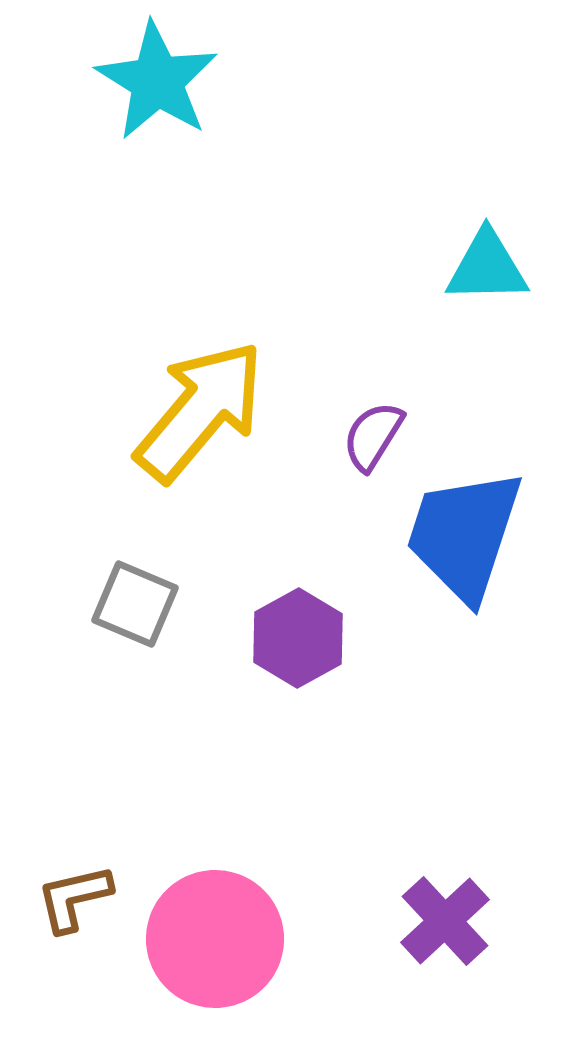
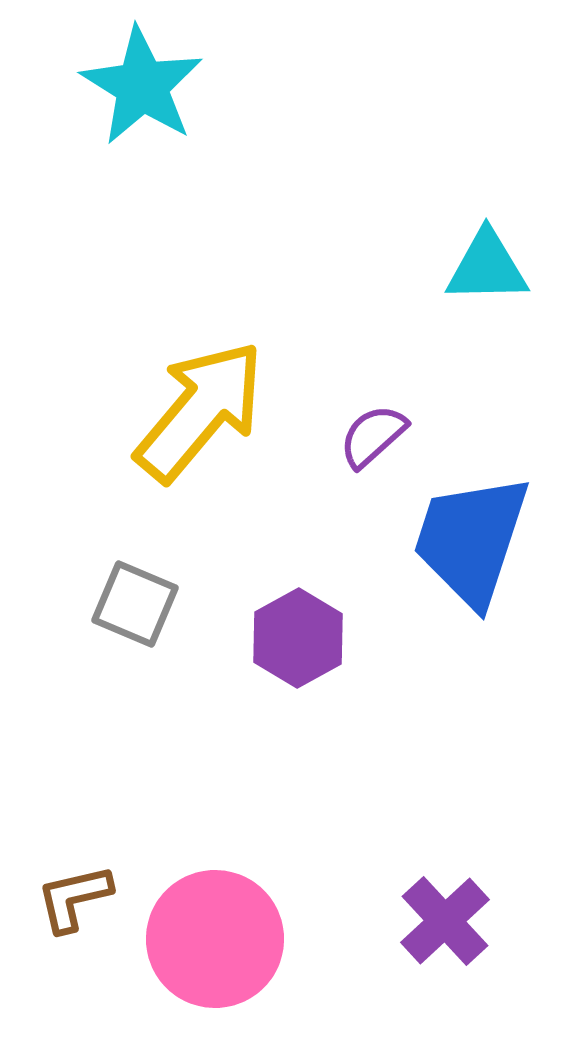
cyan star: moved 15 px left, 5 px down
purple semicircle: rotated 16 degrees clockwise
blue trapezoid: moved 7 px right, 5 px down
